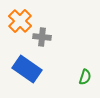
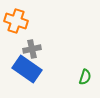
orange cross: moved 4 px left; rotated 25 degrees counterclockwise
gray cross: moved 10 px left, 12 px down; rotated 18 degrees counterclockwise
